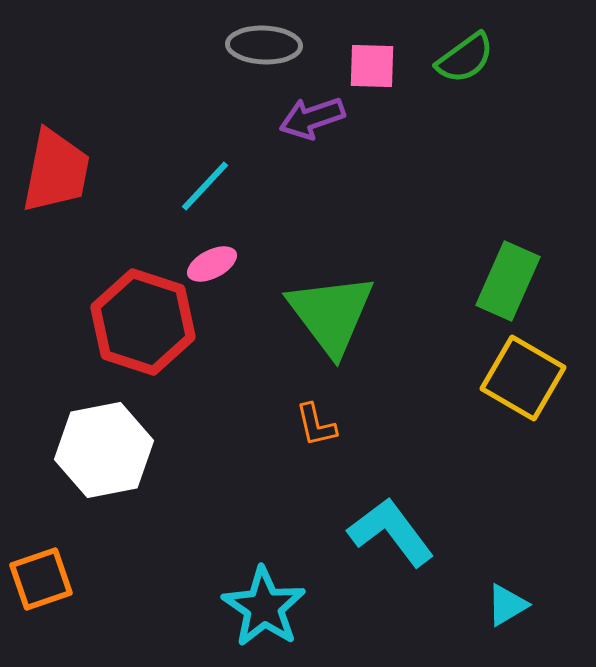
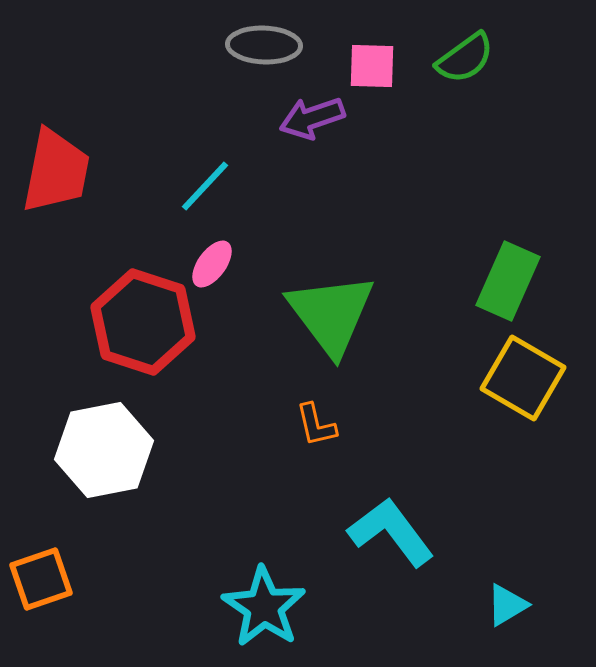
pink ellipse: rotated 27 degrees counterclockwise
